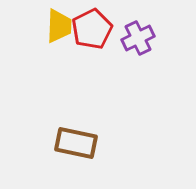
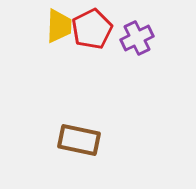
purple cross: moved 1 px left
brown rectangle: moved 3 px right, 3 px up
